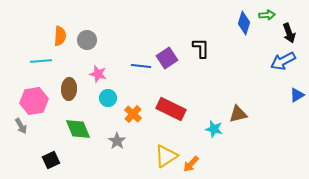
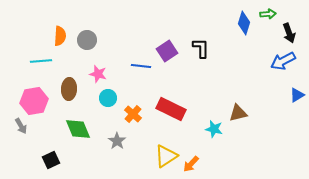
green arrow: moved 1 px right, 1 px up
purple square: moved 7 px up
brown triangle: moved 1 px up
